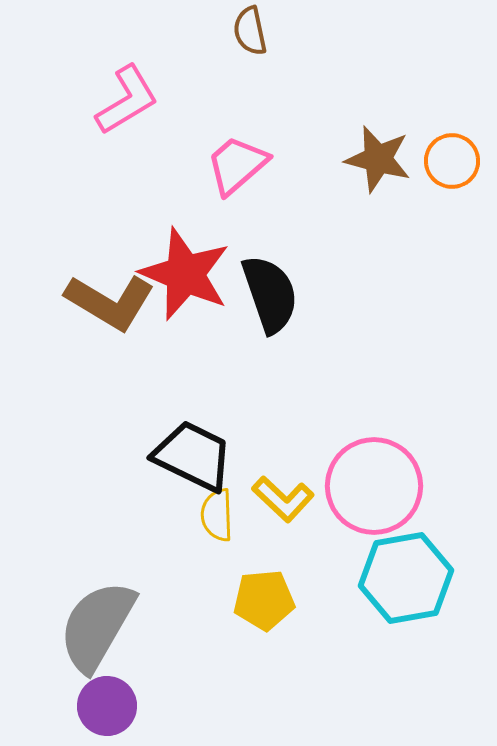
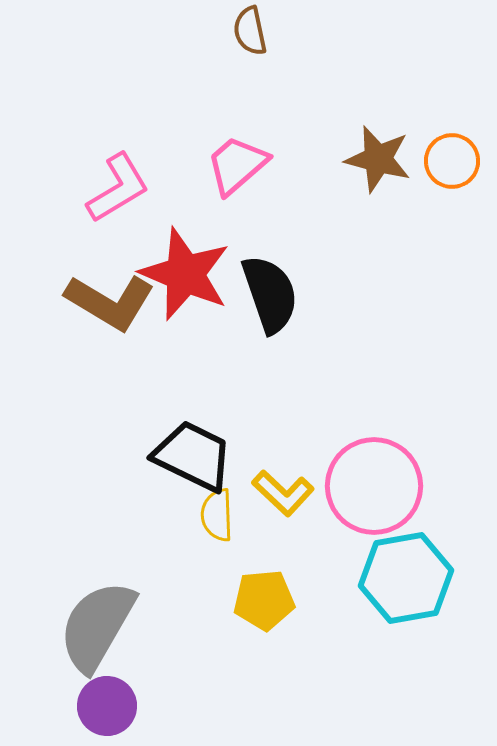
pink L-shape: moved 9 px left, 88 px down
yellow L-shape: moved 6 px up
